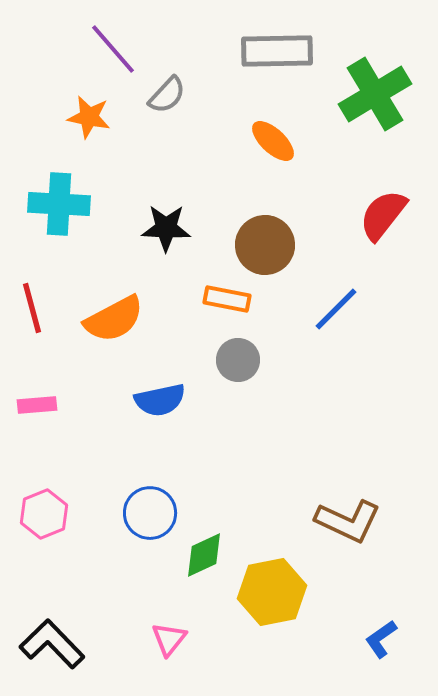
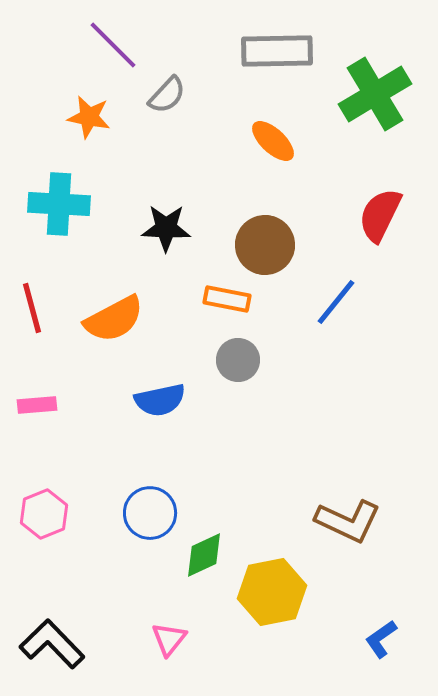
purple line: moved 4 px up; rotated 4 degrees counterclockwise
red semicircle: moved 3 px left; rotated 12 degrees counterclockwise
blue line: moved 7 px up; rotated 6 degrees counterclockwise
